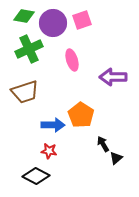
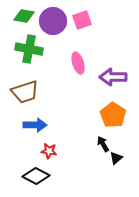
purple circle: moved 2 px up
green cross: rotated 36 degrees clockwise
pink ellipse: moved 6 px right, 3 px down
orange pentagon: moved 32 px right
blue arrow: moved 18 px left
